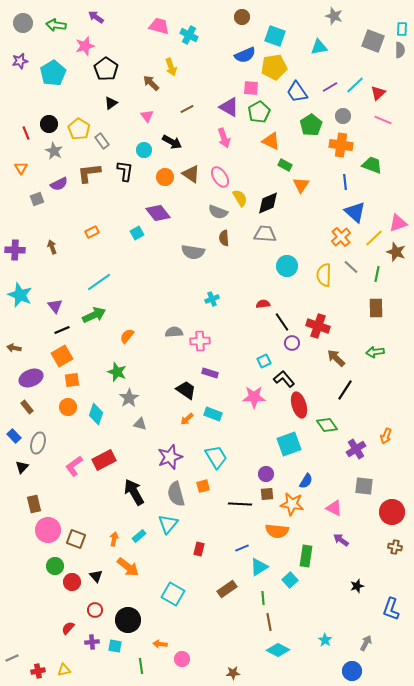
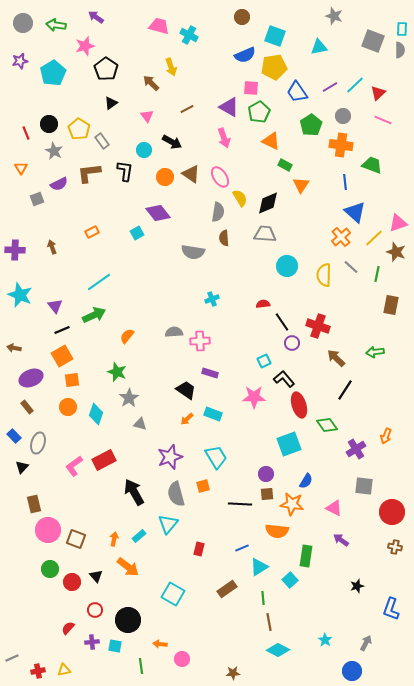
gray semicircle at (218, 212): rotated 102 degrees counterclockwise
brown rectangle at (376, 308): moved 15 px right, 3 px up; rotated 12 degrees clockwise
green circle at (55, 566): moved 5 px left, 3 px down
